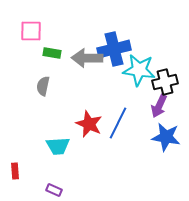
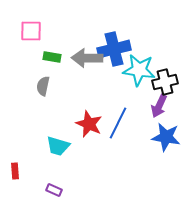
green rectangle: moved 4 px down
cyan trapezoid: rotated 20 degrees clockwise
